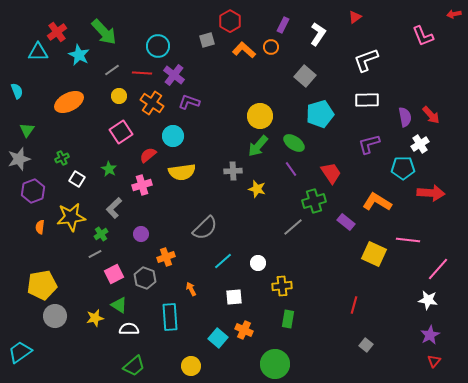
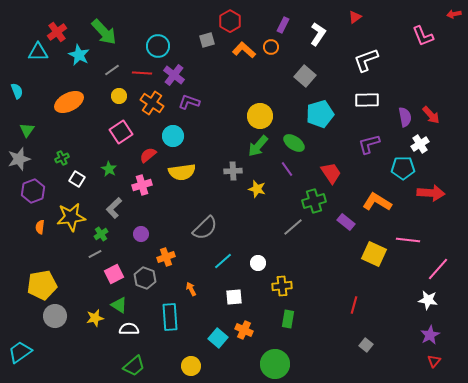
purple line at (291, 169): moved 4 px left
